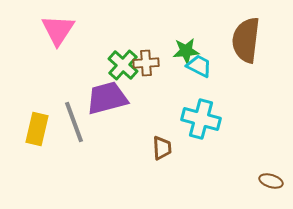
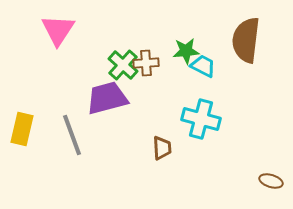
cyan trapezoid: moved 4 px right
gray line: moved 2 px left, 13 px down
yellow rectangle: moved 15 px left
